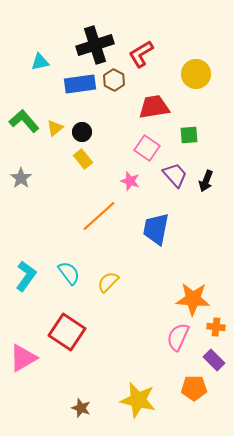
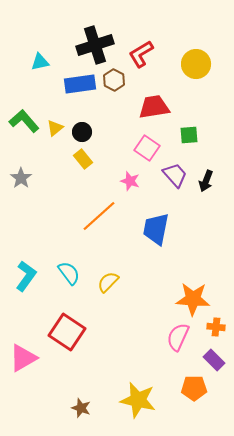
yellow circle: moved 10 px up
